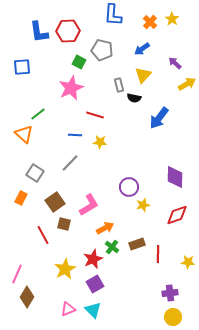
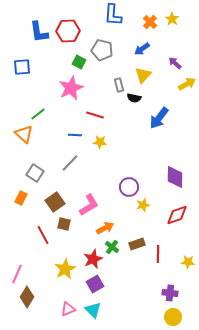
purple cross at (170, 293): rotated 14 degrees clockwise
